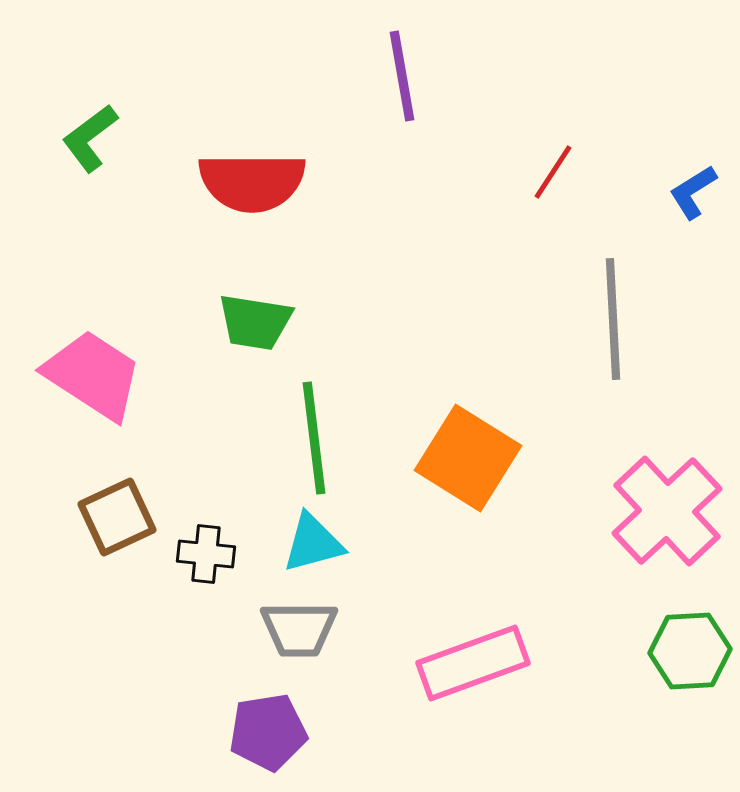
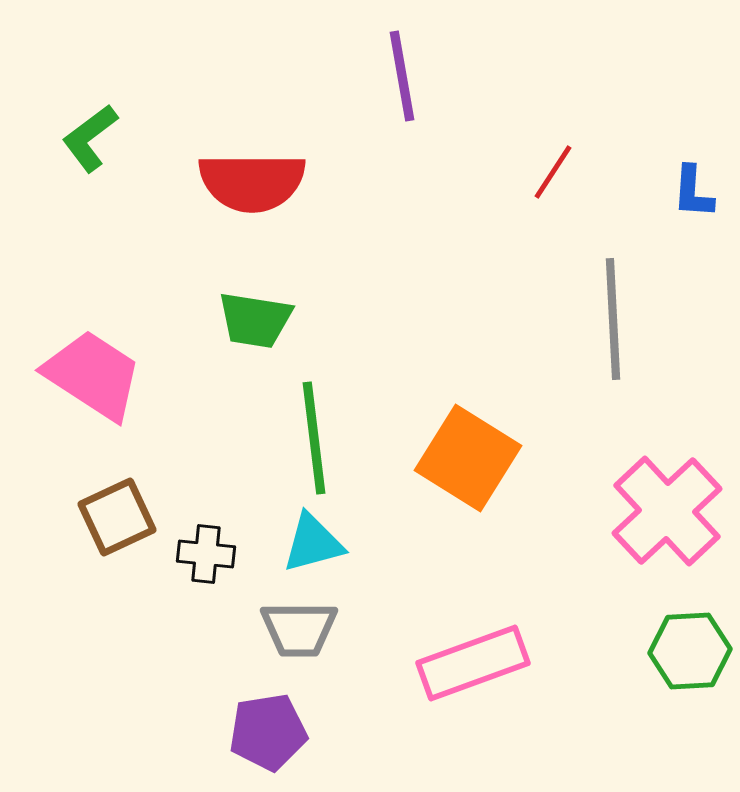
blue L-shape: rotated 54 degrees counterclockwise
green trapezoid: moved 2 px up
